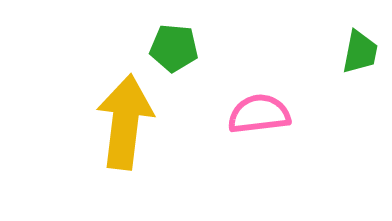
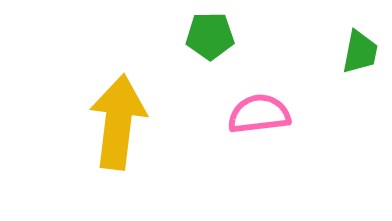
green pentagon: moved 36 px right, 12 px up; rotated 6 degrees counterclockwise
yellow arrow: moved 7 px left
